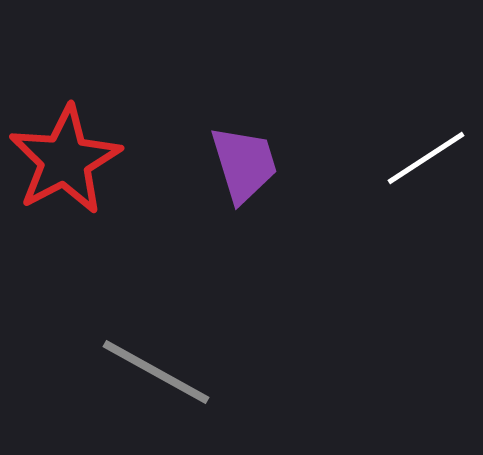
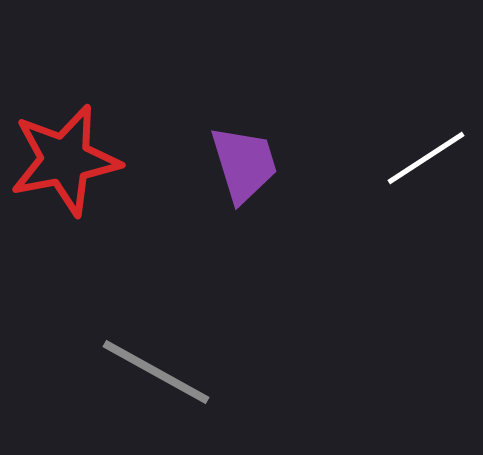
red star: rotated 17 degrees clockwise
